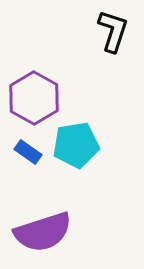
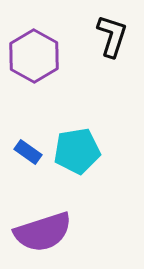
black L-shape: moved 1 px left, 5 px down
purple hexagon: moved 42 px up
cyan pentagon: moved 1 px right, 6 px down
